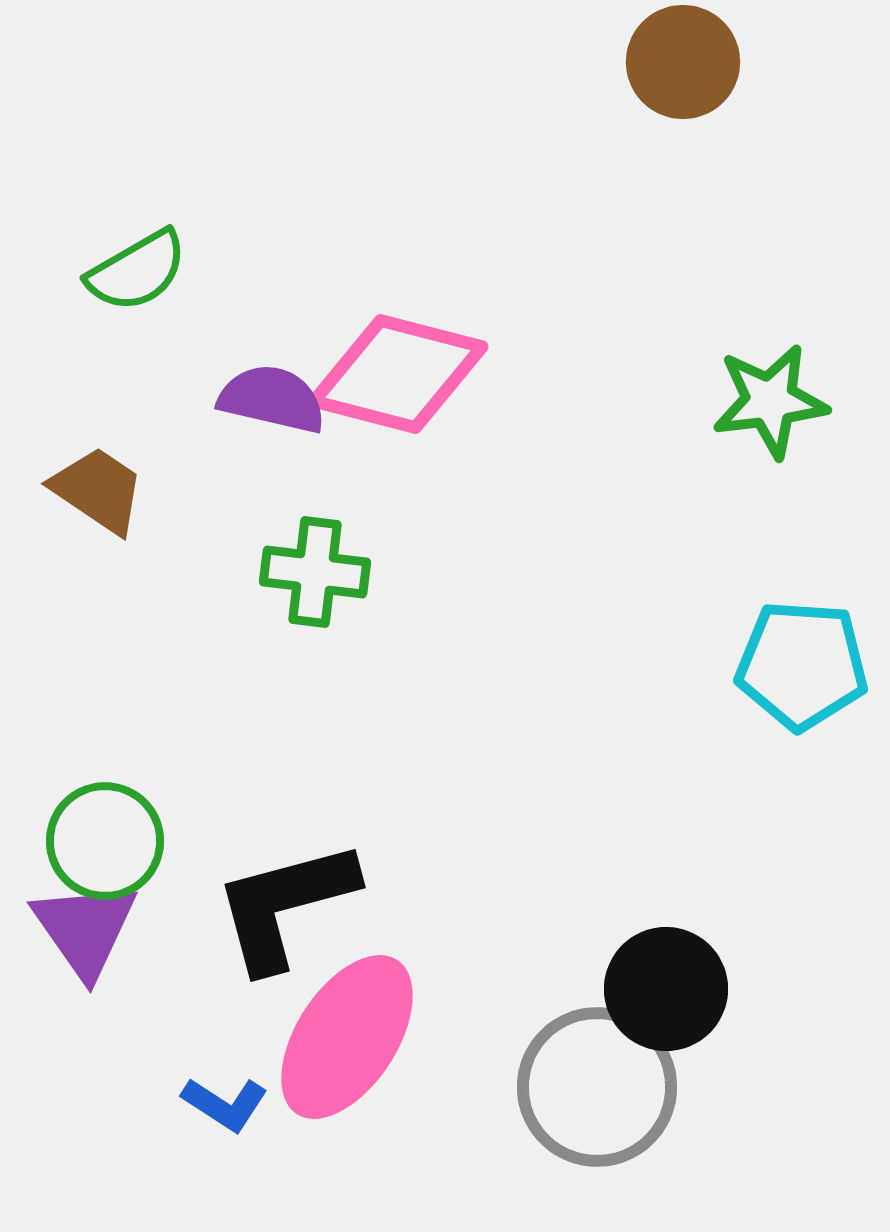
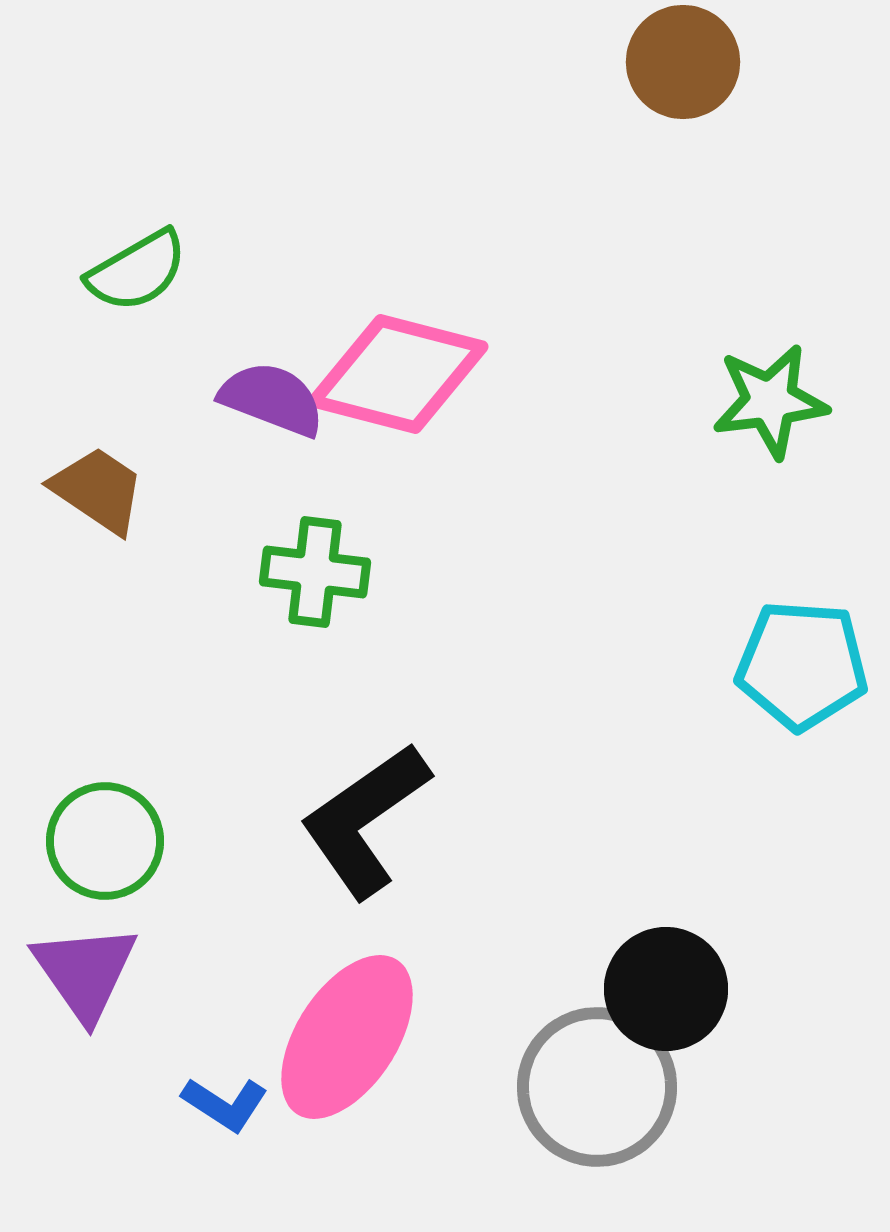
purple semicircle: rotated 8 degrees clockwise
black L-shape: moved 80 px right, 85 px up; rotated 20 degrees counterclockwise
purple triangle: moved 43 px down
